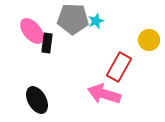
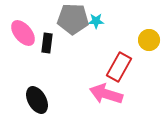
cyan star: rotated 21 degrees clockwise
pink ellipse: moved 9 px left, 2 px down
pink arrow: moved 2 px right
